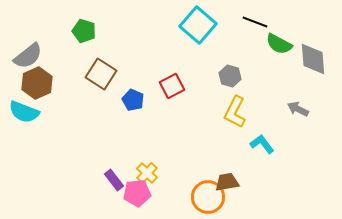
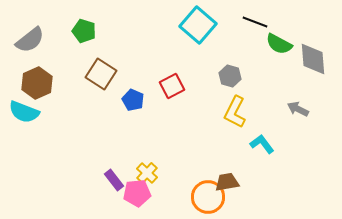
gray semicircle: moved 2 px right, 16 px up
